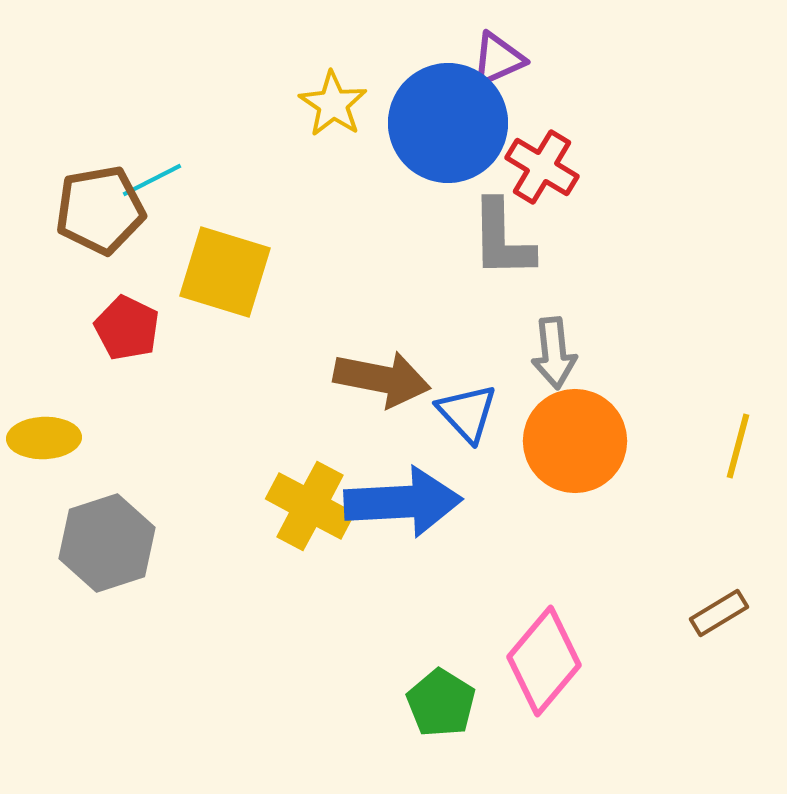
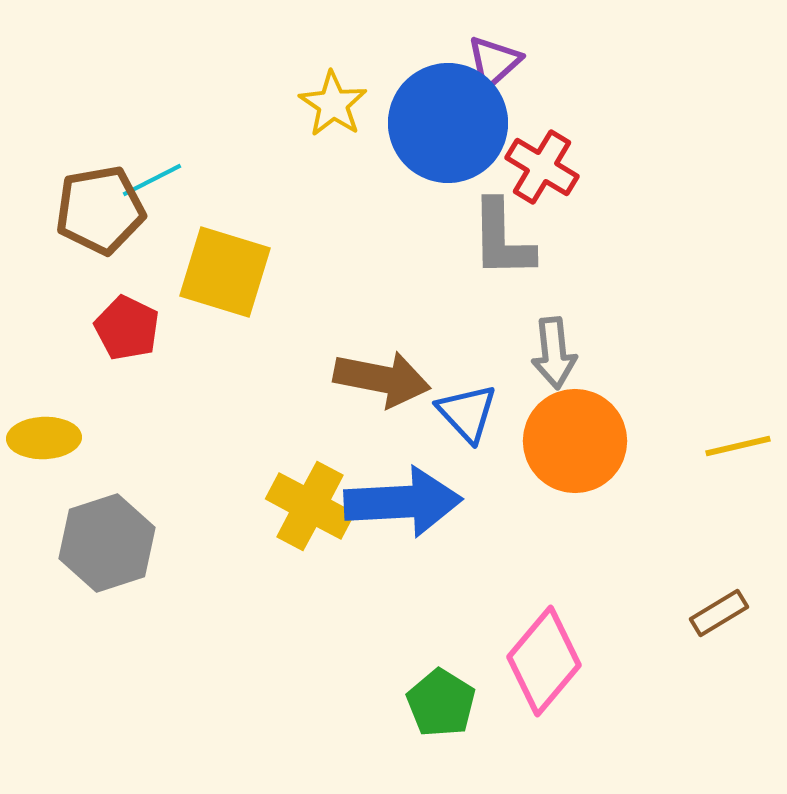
purple triangle: moved 4 px left, 3 px down; rotated 18 degrees counterclockwise
yellow line: rotated 62 degrees clockwise
